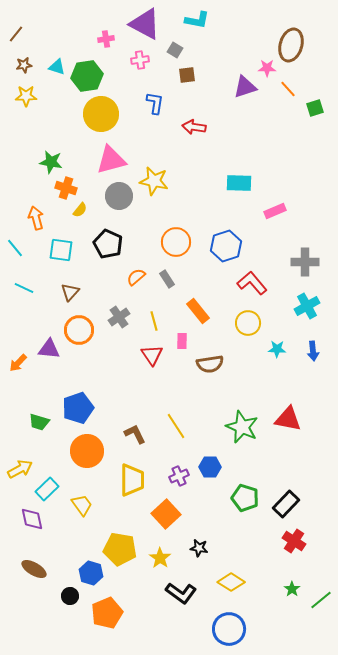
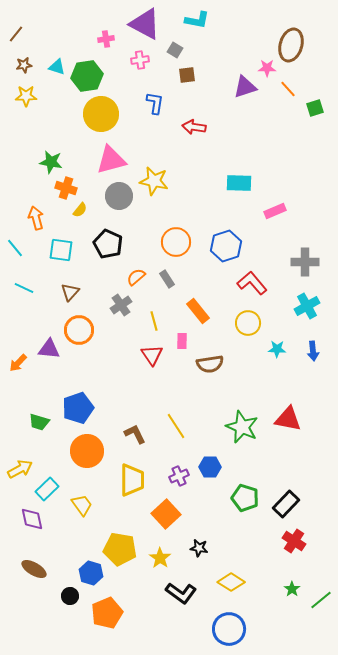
gray cross at (119, 317): moved 2 px right, 12 px up
